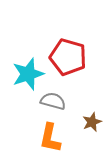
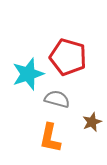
gray semicircle: moved 4 px right, 2 px up
